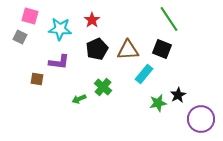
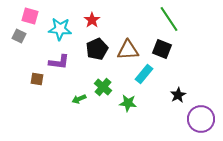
gray square: moved 1 px left, 1 px up
green star: moved 30 px left; rotated 18 degrees clockwise
